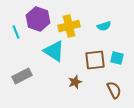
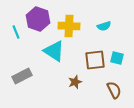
yellow cross: rotated 15 degrees clockwise
